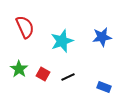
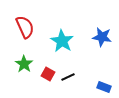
blue star: rotated 18 degrees clockwise
cyan star: rotated 20 degrees counterclockwise
green star: moved 5 px right, 5 px up
red square: moved 5 px right
